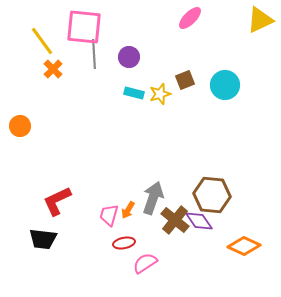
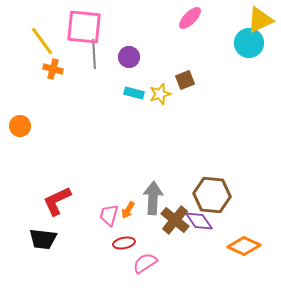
orange cross: rotated 30 degrees counterclockwise
cyan circle: moved 24 px right, 42 px up
gray arrow: rotated 16 degrees counterclockwise
